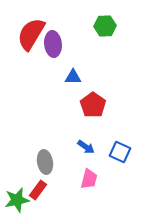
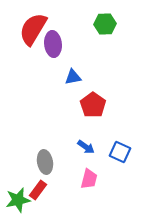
green hexagon: moved 2 px up
red semicircle: moved 2 px right, 5 px up
blue triangle: rotated 12 degrees counterclockwise
green star: moved 1 px right
